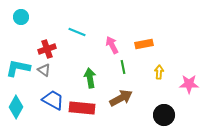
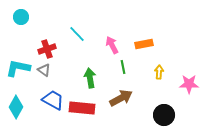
cyan line: moved 2 px down; rotated 24 degrees clockwise
